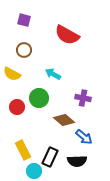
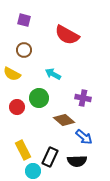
cyan circle: moved 1 px left
